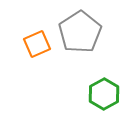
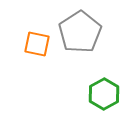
orange square: rotated 36 degrees clockwise
